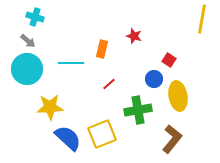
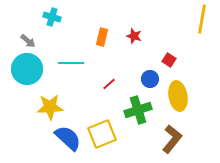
cyan cross: moved 17 px right
orange rectangle: moved 12 px up
blue circle: moved 4 px left
green cross: rotated 8 degrees counterclockwise
